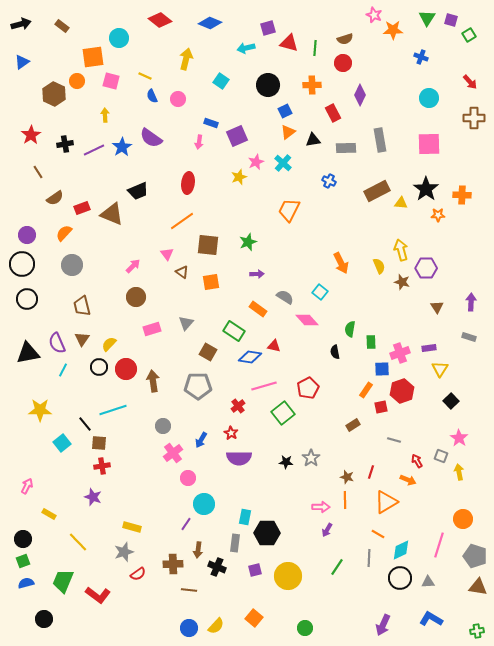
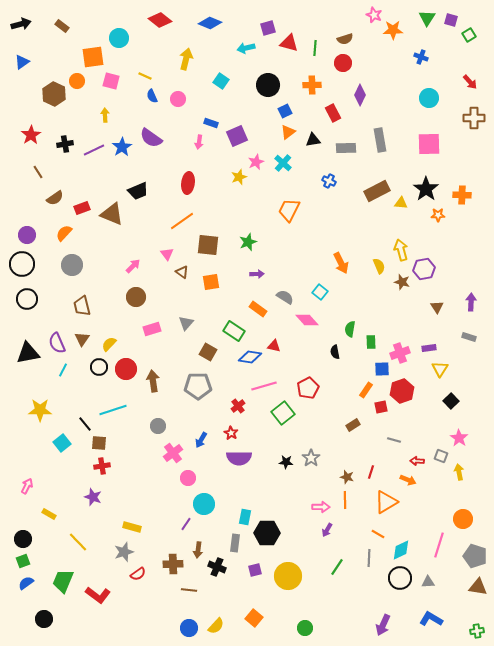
purple hexagon at (426, 268): moved 2 px left, 1 px down; rotated 10 degrees counterclockwise
gray circle at (163, 426): moved 5 px left
red arrow at (417, 461): rotated 56 degrees counterclockwise
blue semicircle at (26, 583): rotated 21 degrees counterclockwise
